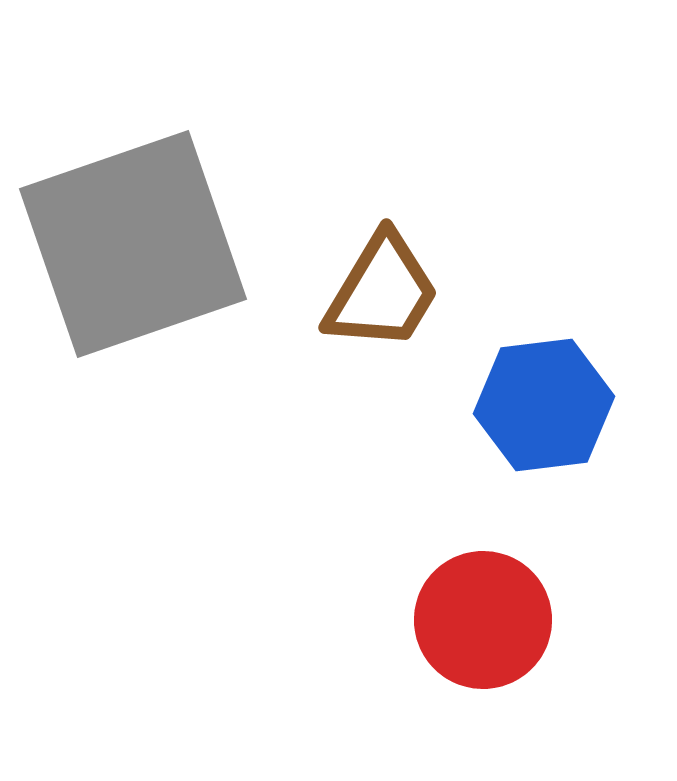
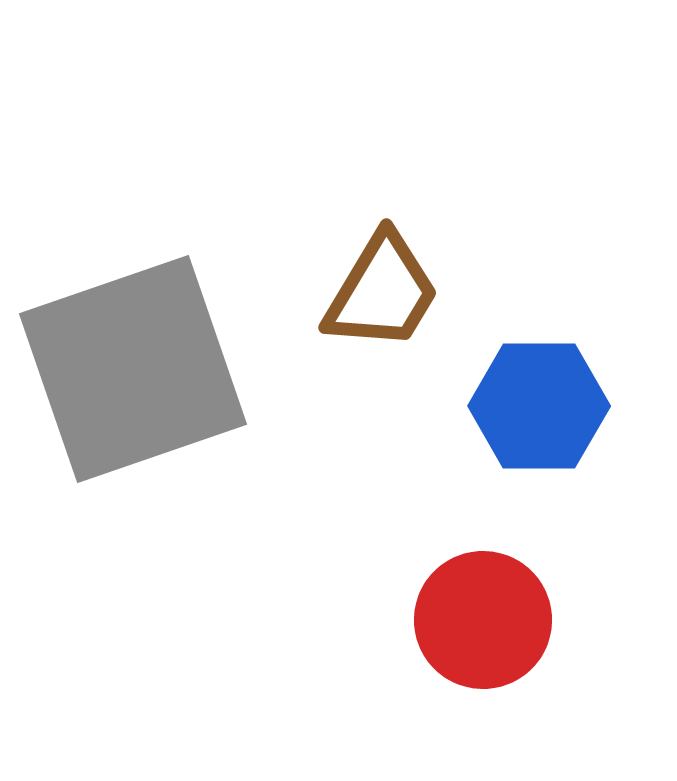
gray square: moved 125 px down
blue hexagon: moved 5 px left, 1 px down; rotated 7 degrees clockwise
